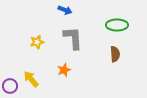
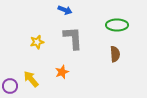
orange star: moved 2 px left, 2 px down
